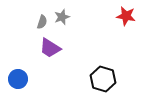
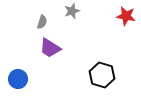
gray star: moved 10 px right, 6 px up
black hexagon: moved 1 px left, 4 px up
